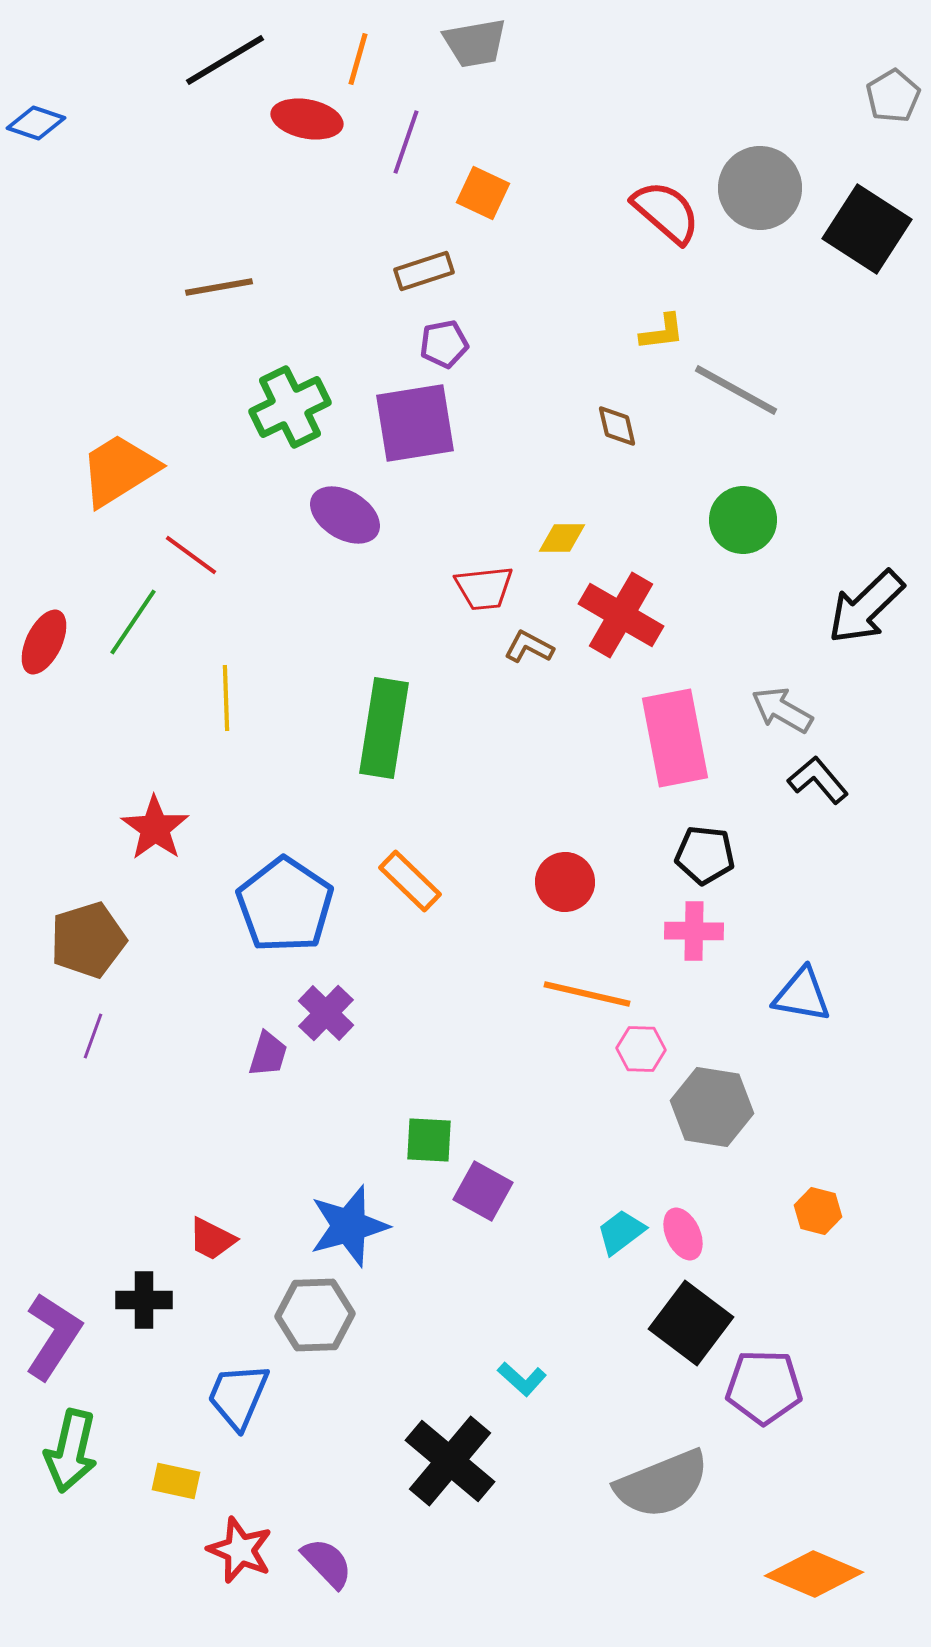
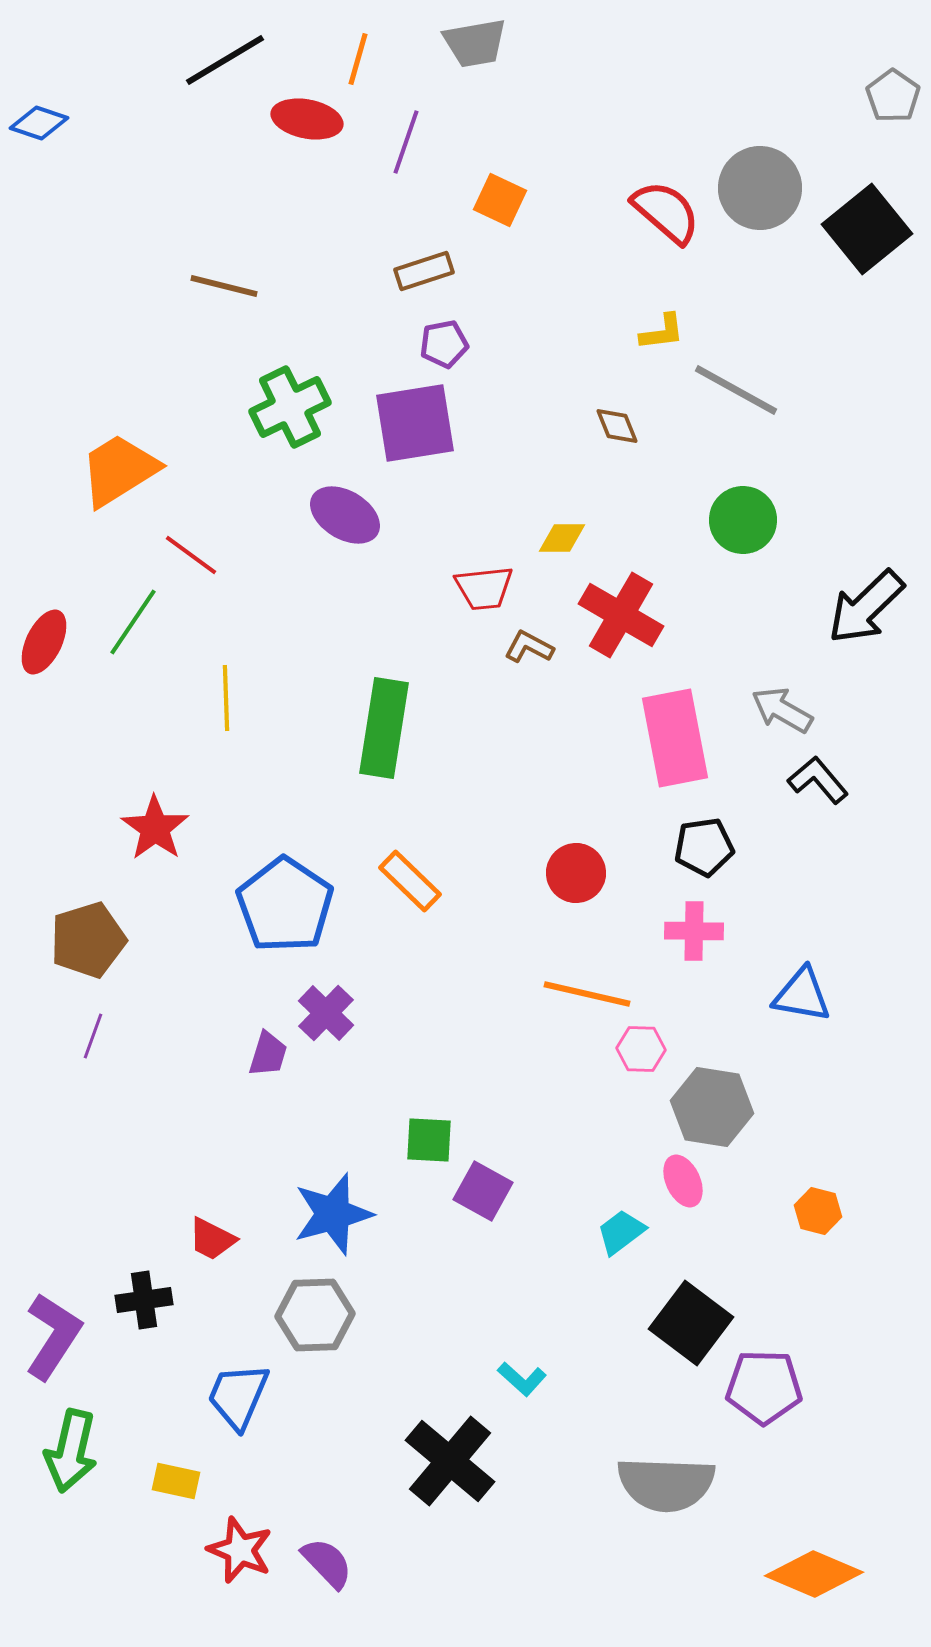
gray pentagon at (893, 96): rotated 6 degrees counterclockwise
blue diamond at (36, 123): moved 3 px right
orange square at (483, 193): moved 17 px right, 7 px down
black square at (867, 229): rotated 18 degrees clockwise
brown line at (219, 287): moved 5 px right, 1 px up; rotated 24 degrees clockwise
brown diamond at (617, 426): rotated 9 degrees counterclockwise
black pentagon at (705, 855): moved 1 px left, 8 px up; rotated 14 degrees counterclockwise
red circle at (565, 882): moved 11 px right, 9 px up
blue star at (349, 1226): moved 16 px left, 12 px up
pink ellipse at (683, 1234): moved 53 px up
black cross at (144, 1300): rotated 8 degrees counterclockwise
gray semicircle at (662, 1484): moved 4 px right; rotated 24 degrees clockwise
